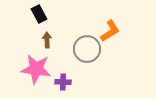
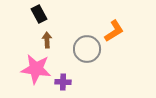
orange L-shape: moved 4 px right
